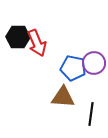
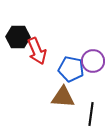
red arrow: moved 8 px down
purple circle: moved 1 px left, 2 px up
blue pentagon: moved 2 px left, 1 px down
